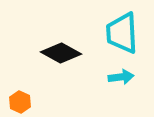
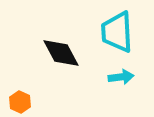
cyan trapezoid: moved 5 px left, 1 px up
black diamond: rotated 33 degrees clockwise
